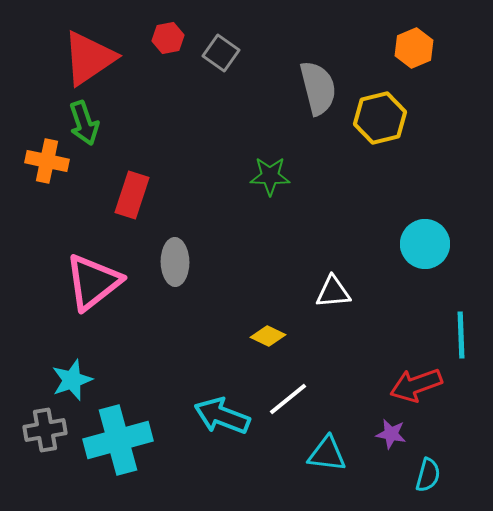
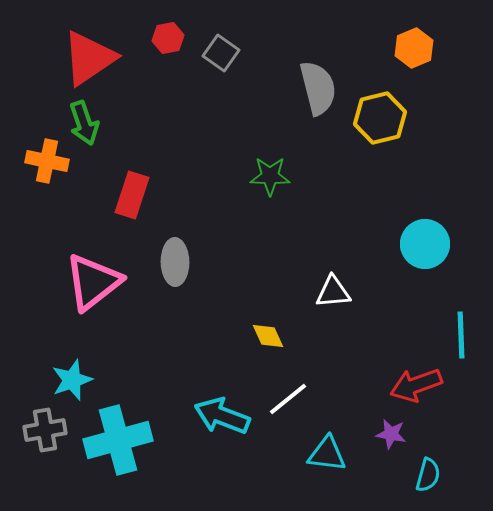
yellow diamond: rotated 40 degrees clockwise
